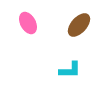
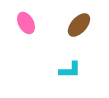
pink ellipse: moved 2 px left
